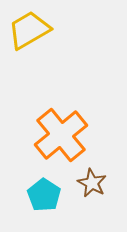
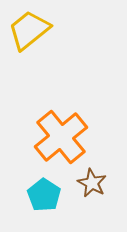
yellow trapezoid: rotated 9 degrees counterclockwise
orange cross: moved 2 px down
